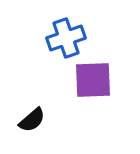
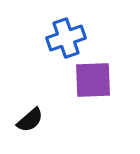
black semicircle: moved 2 px left
